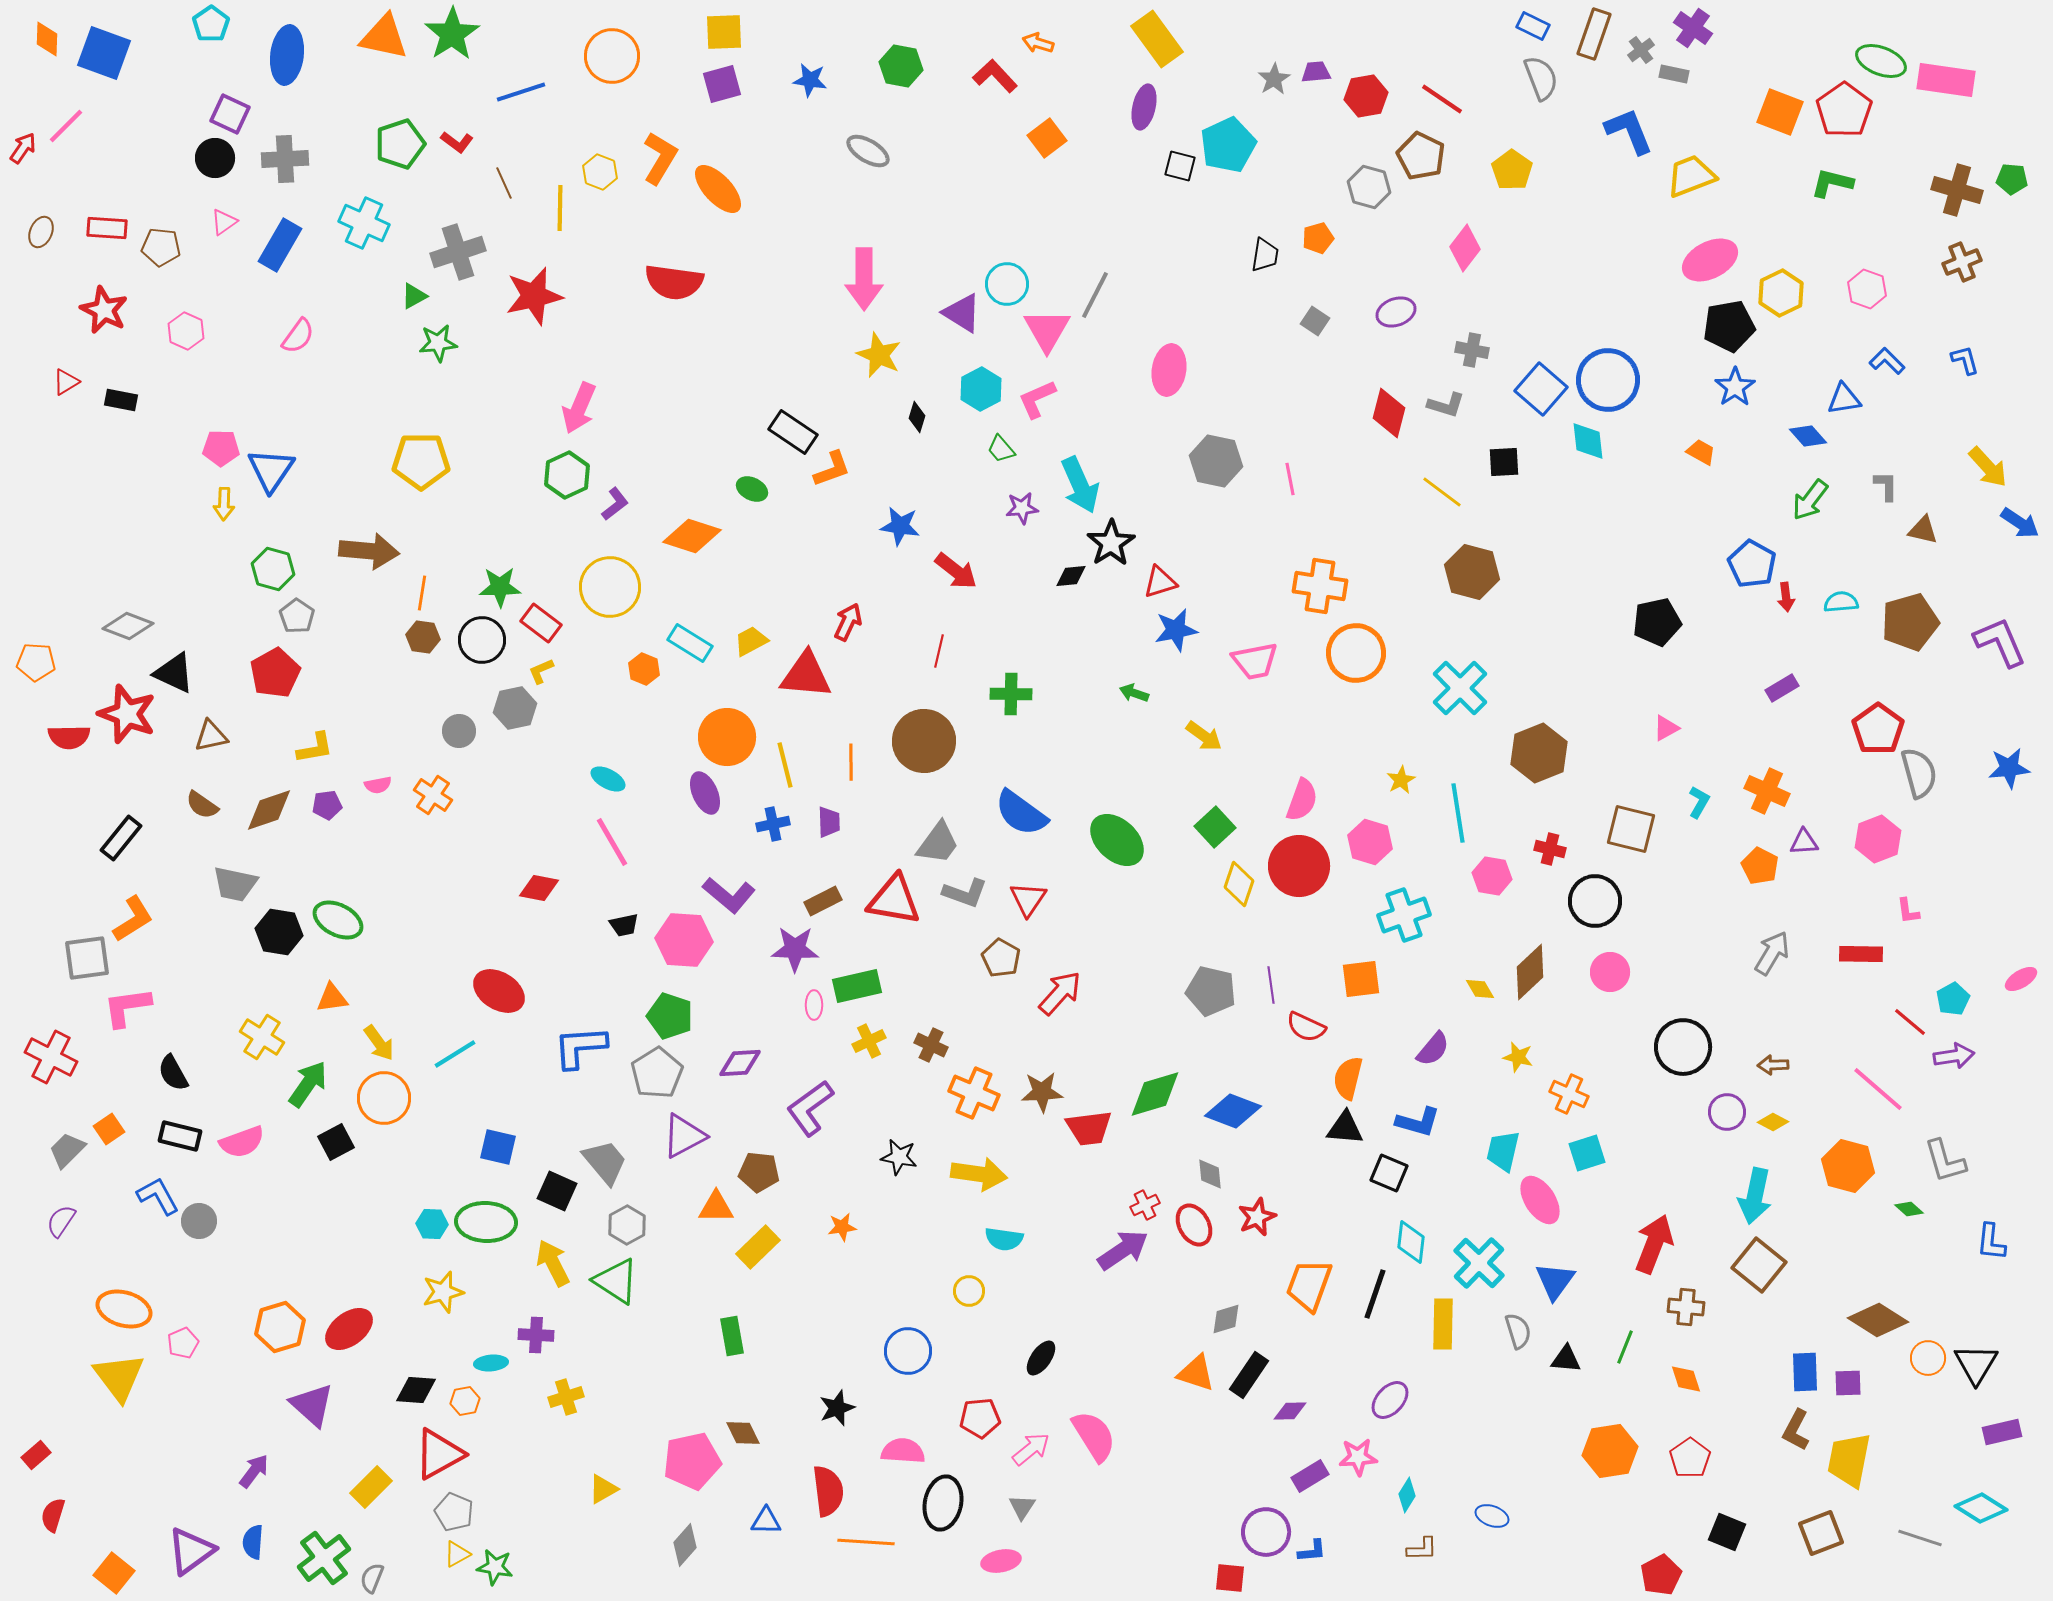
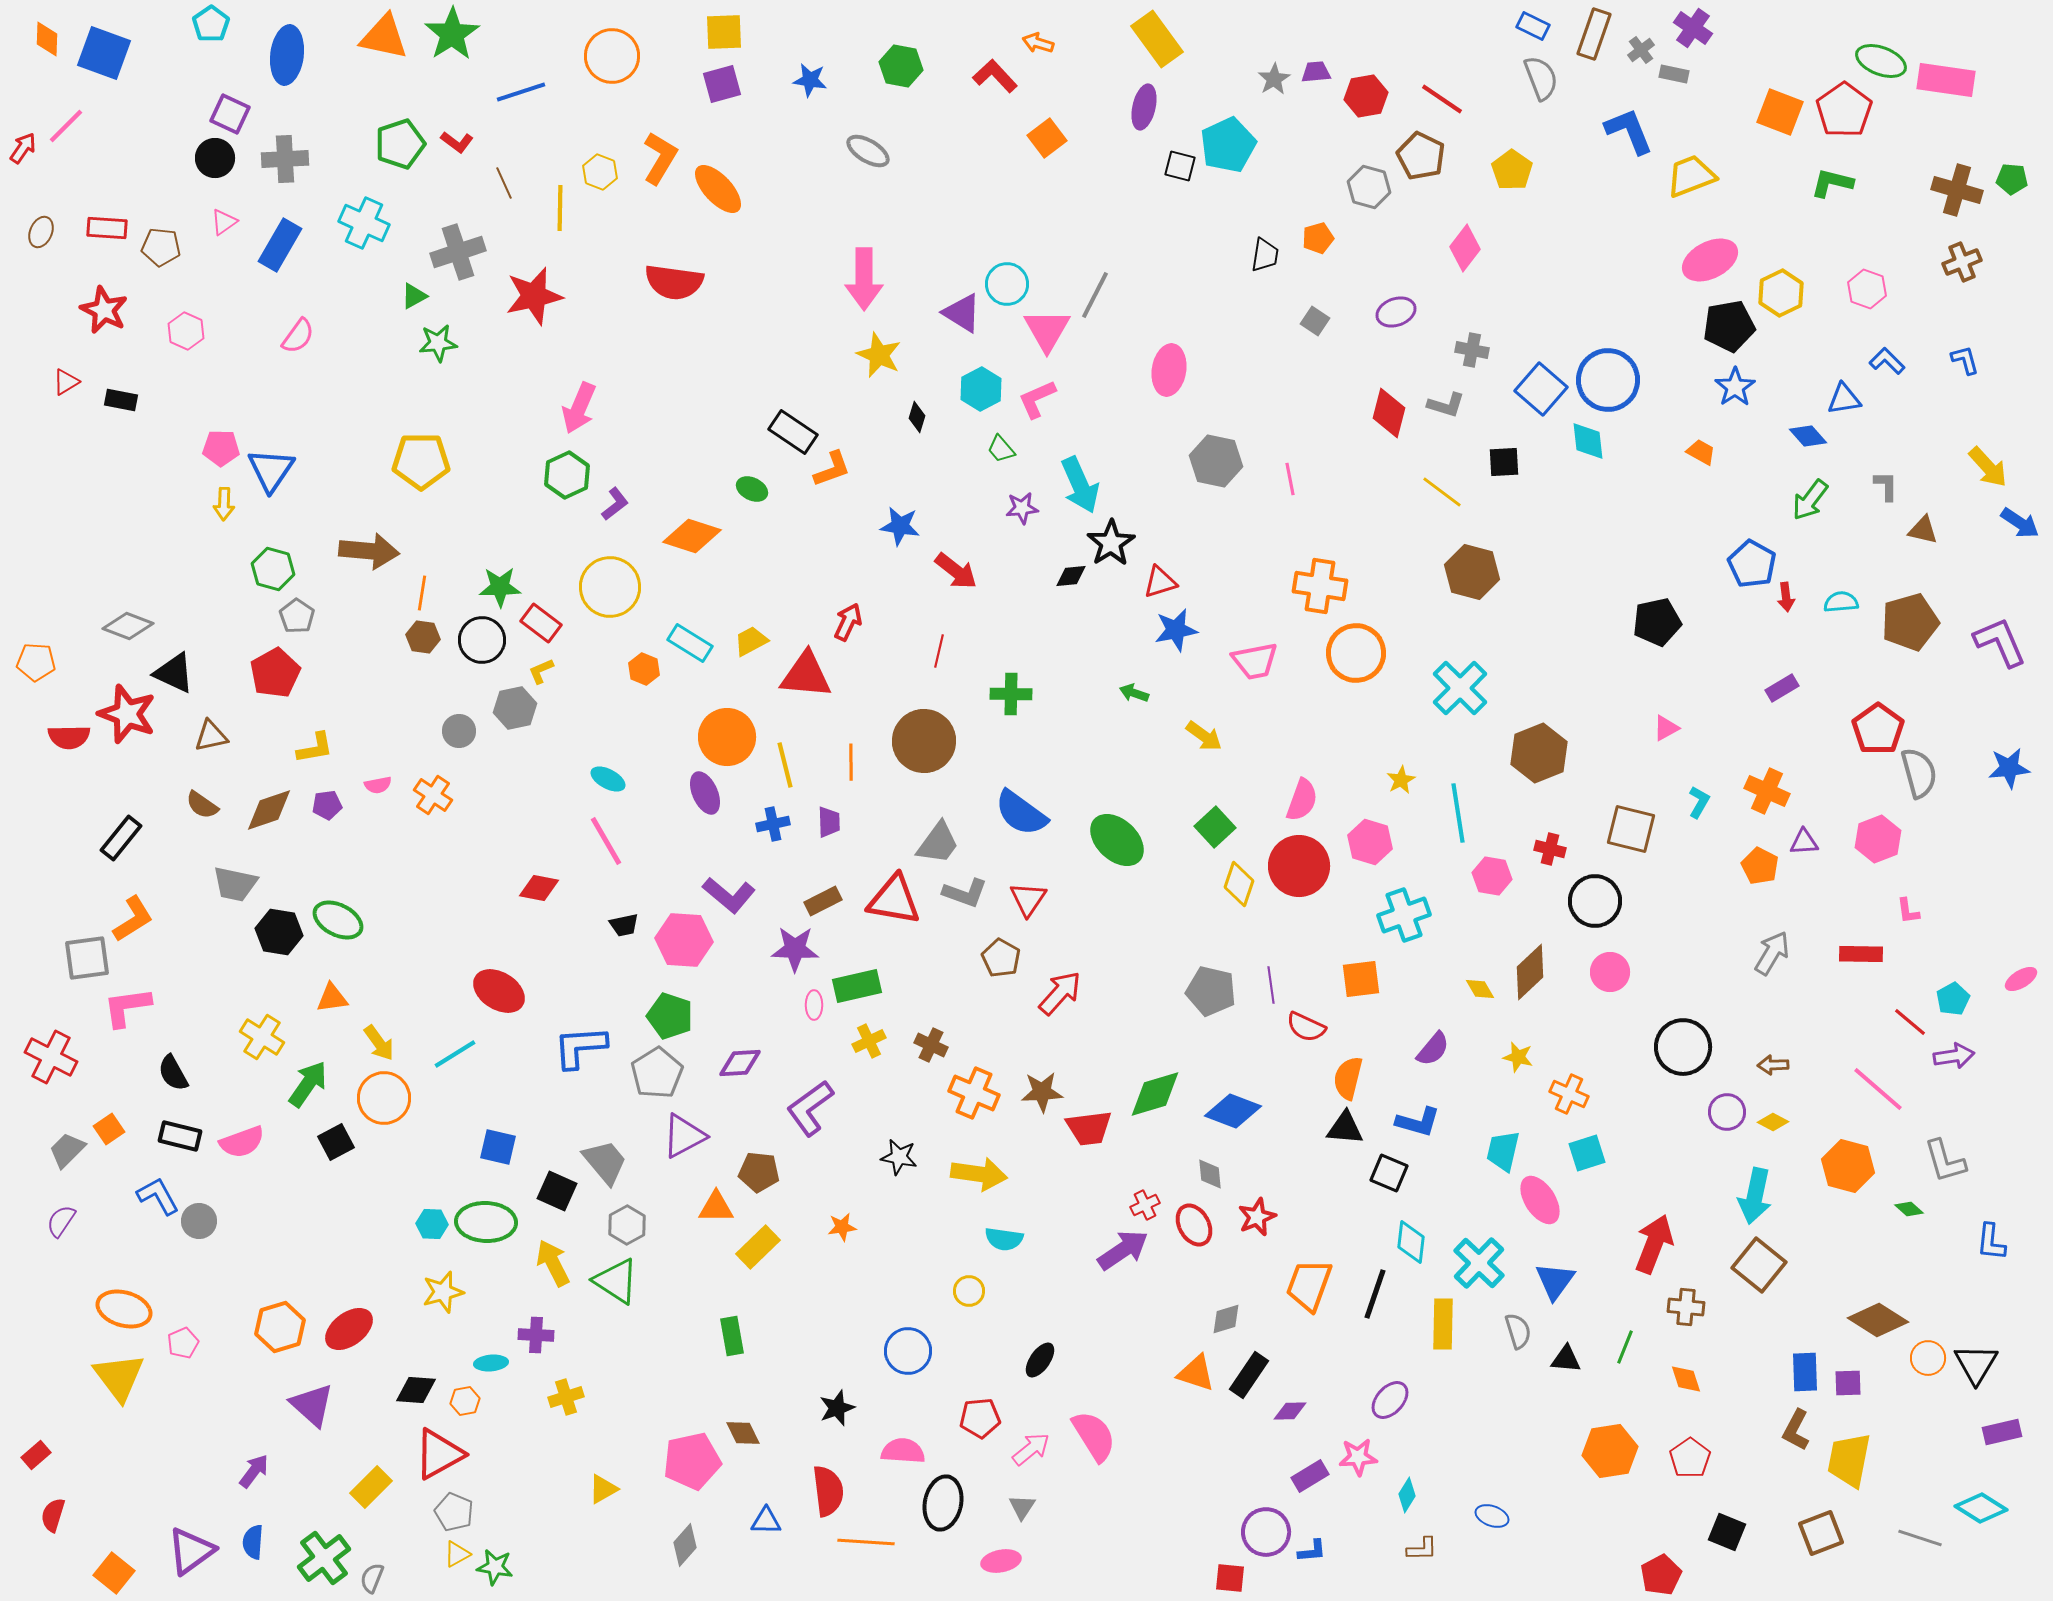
pink line at (612, 842): moved 6 px left, 1 px up
black ellipse at (1041, 1358): moved 1 px left, 2 px down
